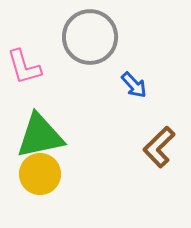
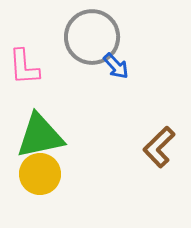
gray circle: moved 2 px right
pink L-shape: rotated 12 degrees clockwise
blue arrow: moved 18 px left, 19 px up
